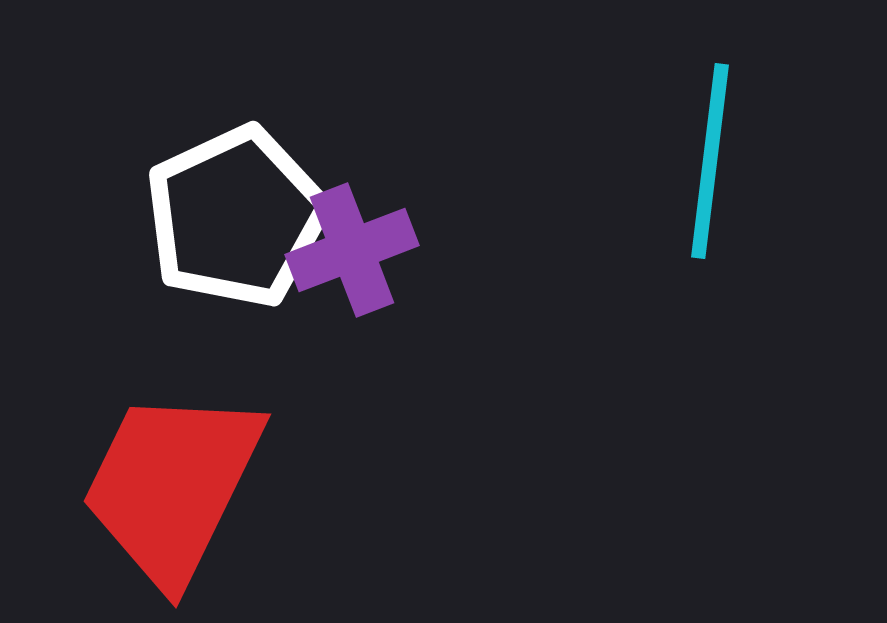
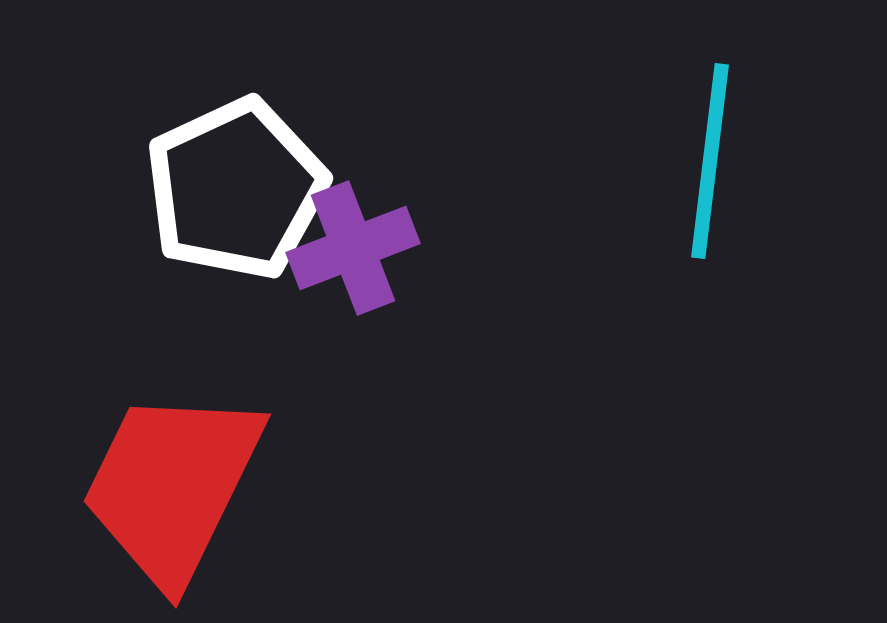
white pentagon: moved 28 px up
purple cross: moved 1 px right, 2 px up
